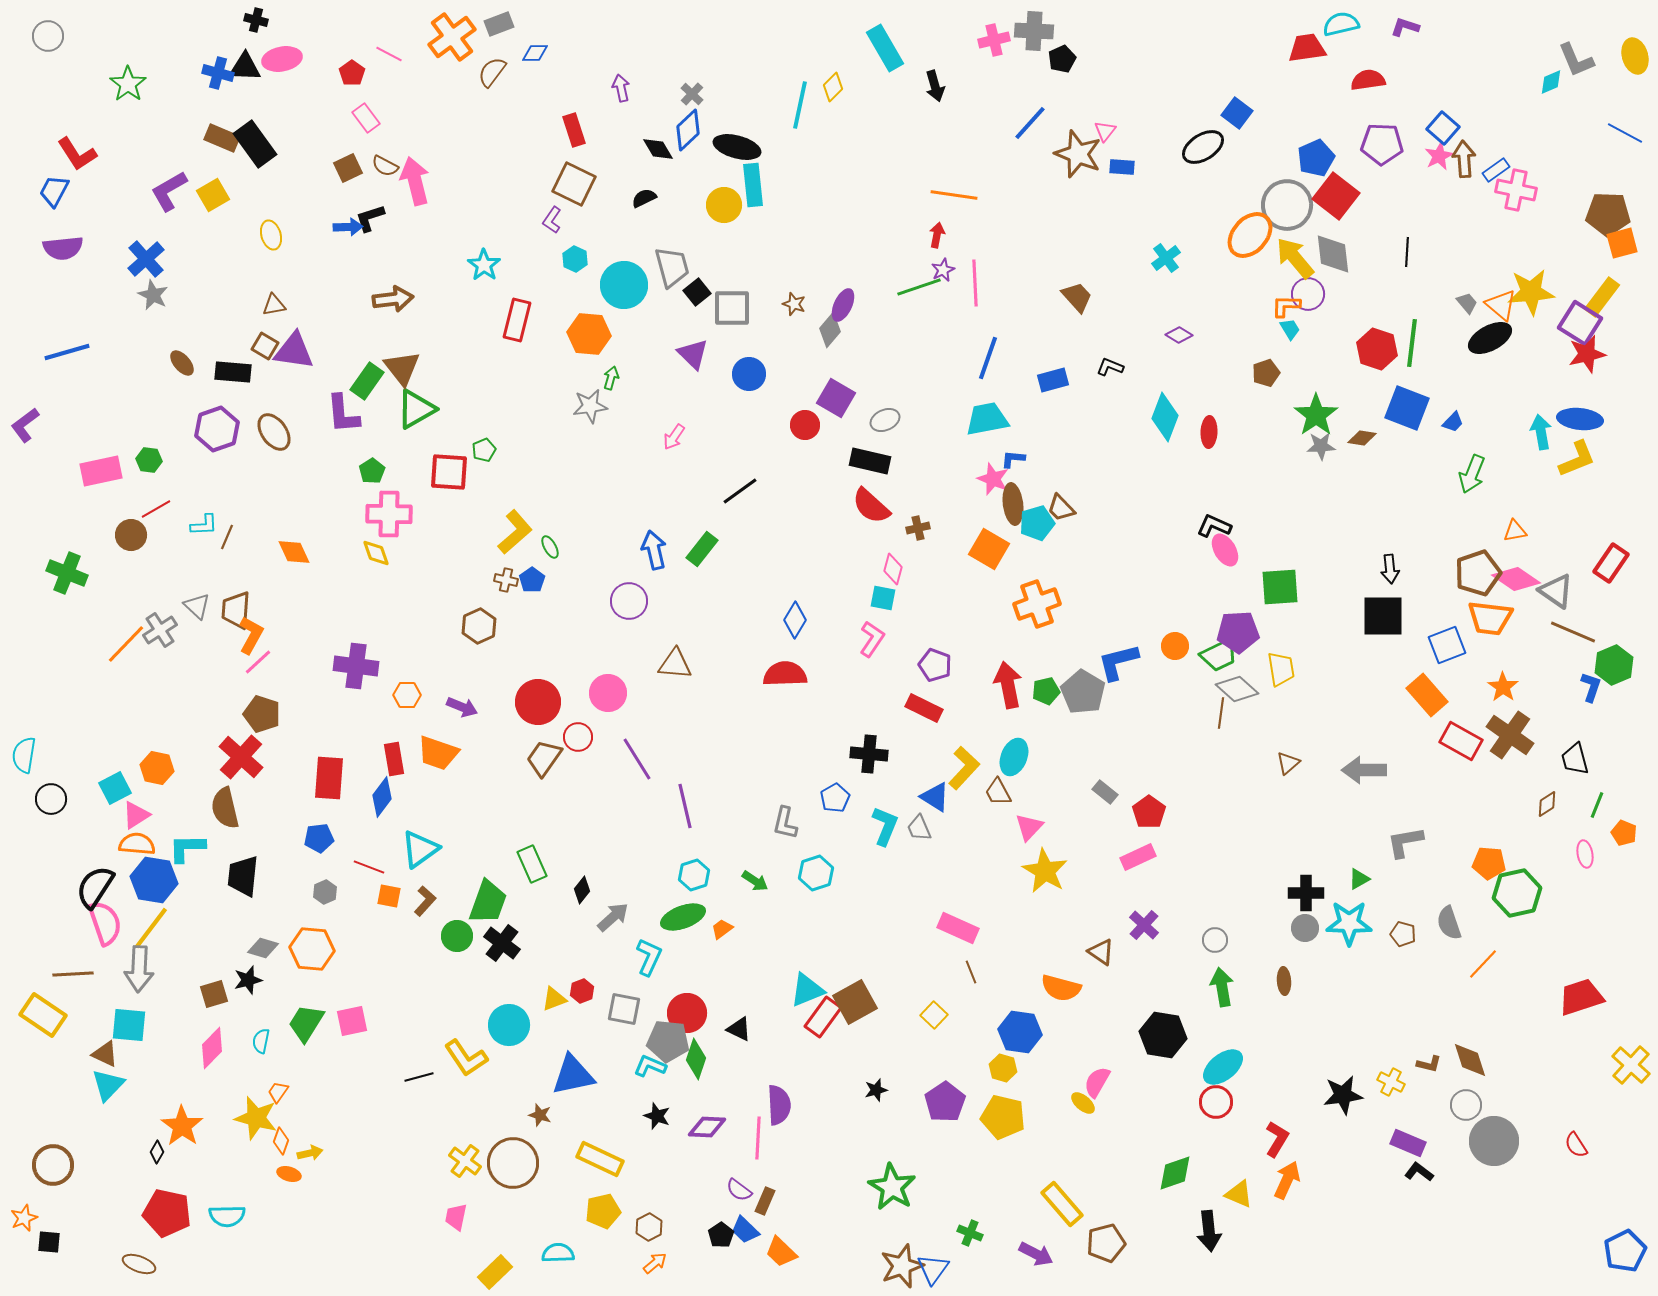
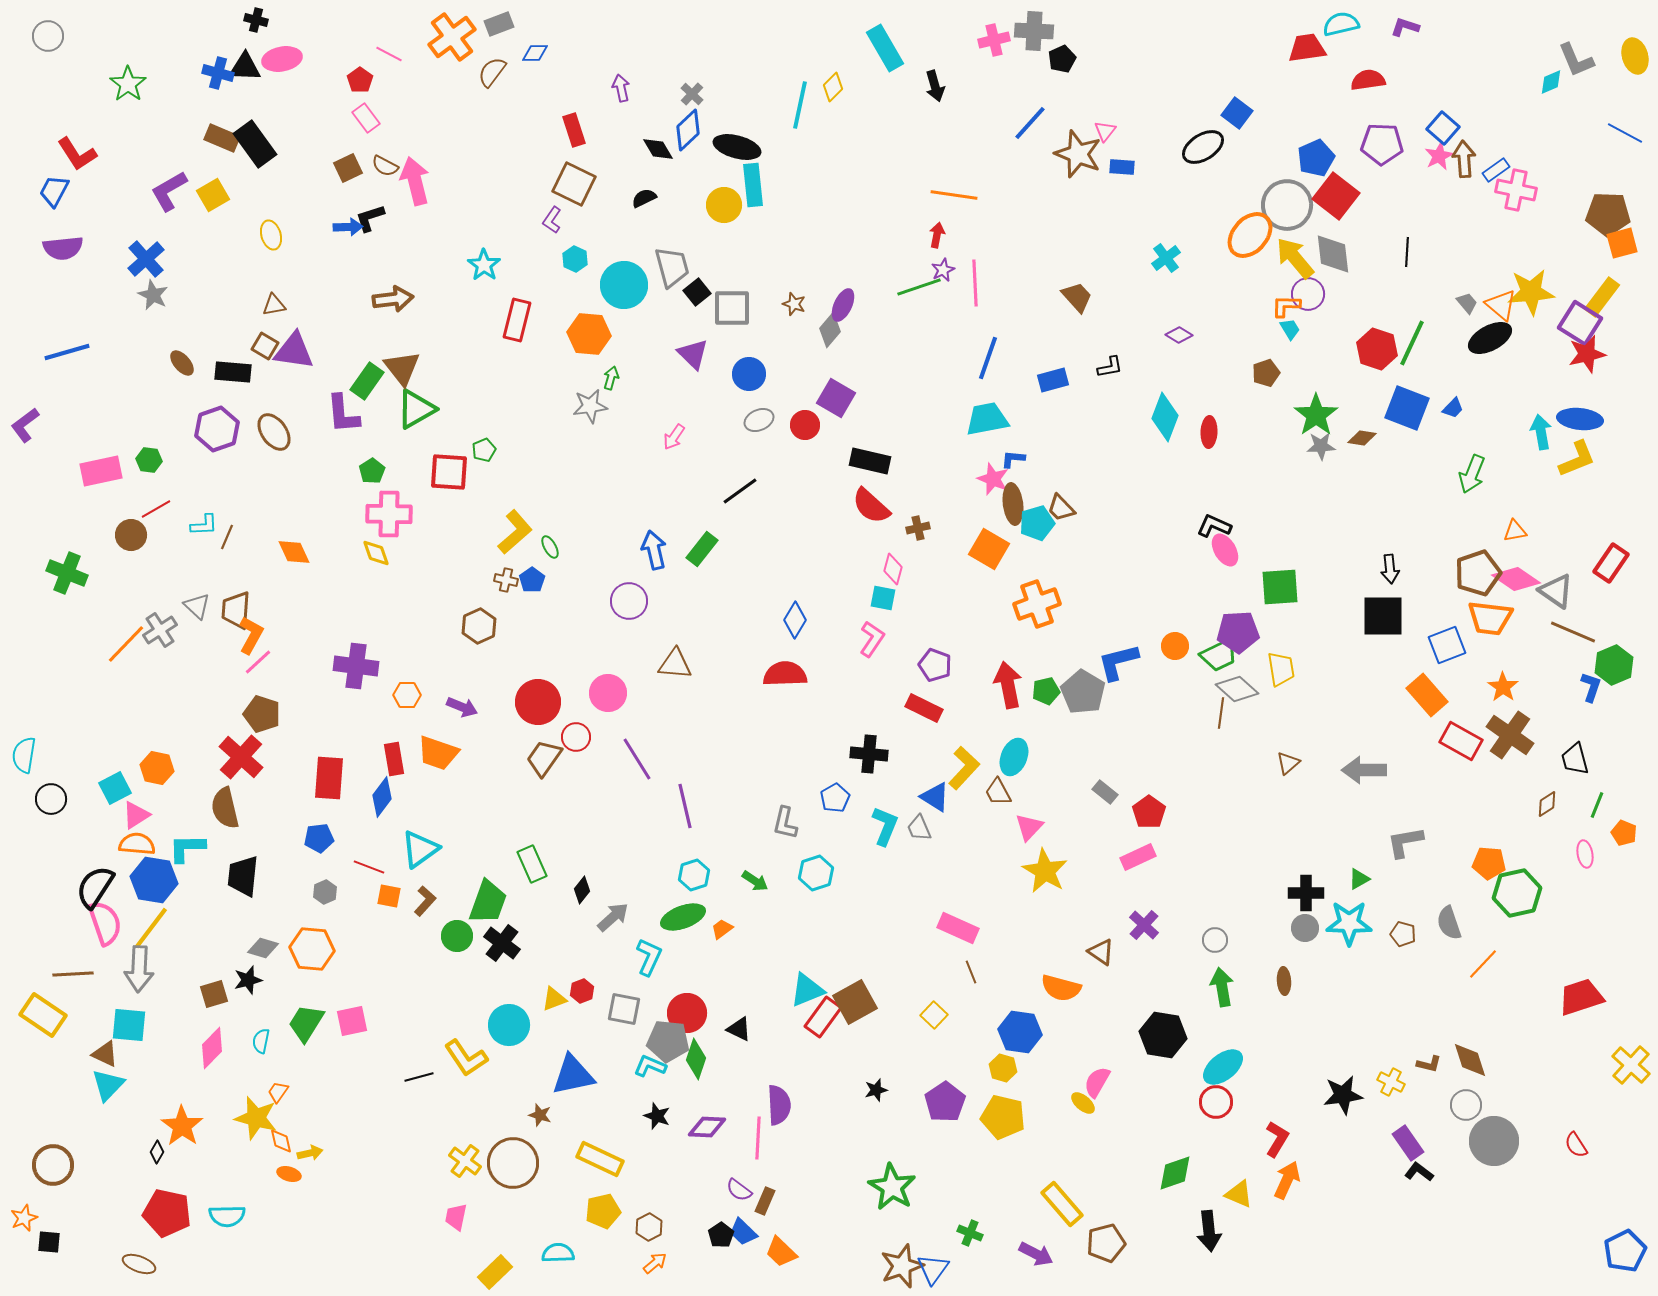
red pentagon at (352, 73): moved 8 px right, 7 px down
green line at (1412, 343): rotated 18 degrees clockwise
black L-shape at (1110, 367): rotated 148 degrees clockwise
gray ellipse at (885, 420): moved 126 px left
blue trapezoid at (1453, 422): moved 14 px up
red circle at (578, 737): moved 2 px left
orange diamond at (281, 1141): rotated 32 degrees counterclockwise
purple rectangle at (1408, 1143): rotated 32 degrees clockwise
blue trapezoid at (745, 1230): moved 2 px left, 2 px down
